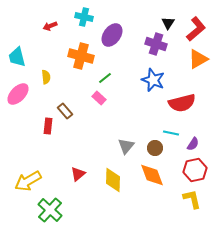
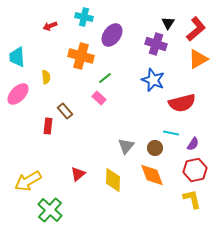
cyan trapezoid: rotated 10 degrees clockwise
